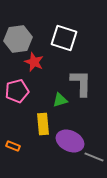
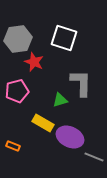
yellow rectangle: moved 1 px up; rotated 55 degrees counterclockwise
purple ellipse: moved 4 px up
